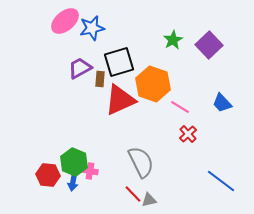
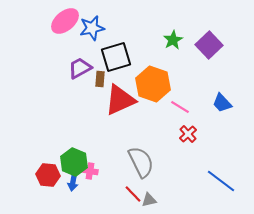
black square: moved 3 px left, 5 px up
